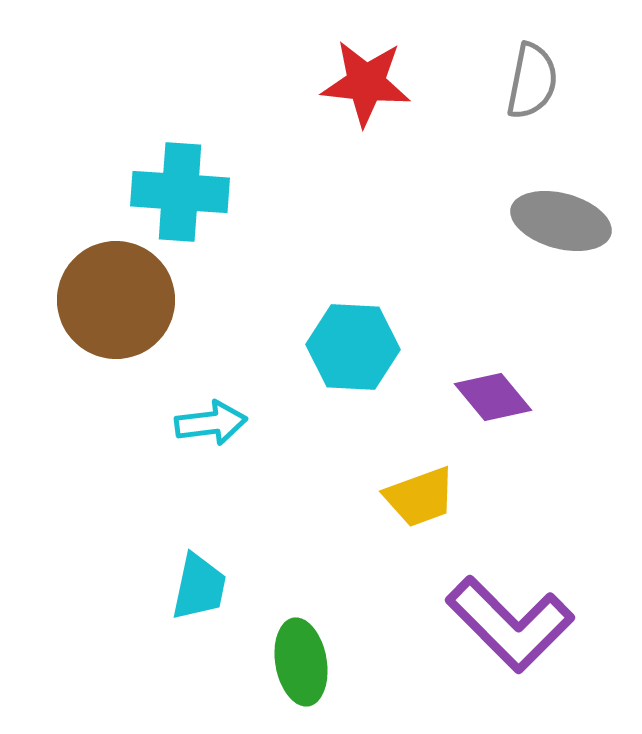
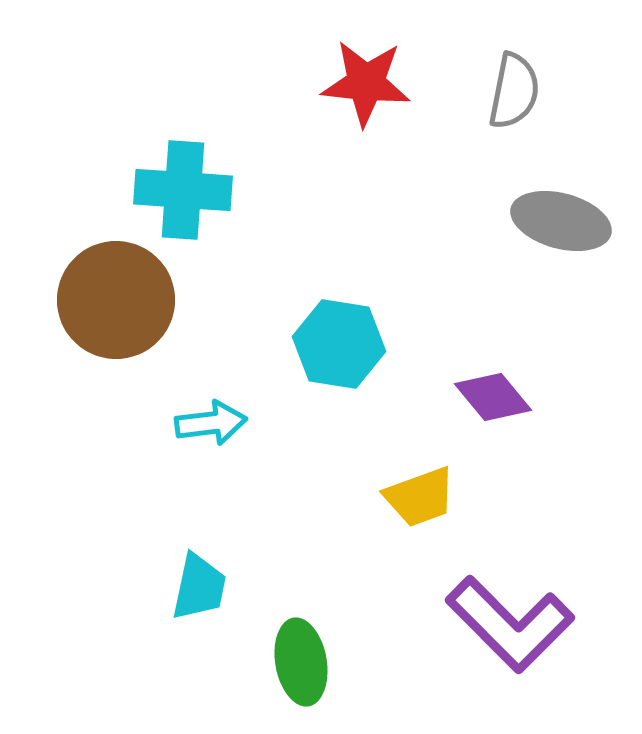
gray semicircle: moved 18 px left, 10 px down
cyan cross: moved 3 px right, 2 px up
cyan hexagon: moved 14 px left, 3 px up; rotated 6 degrees clockwise
